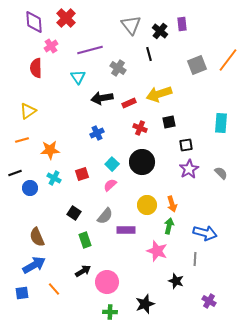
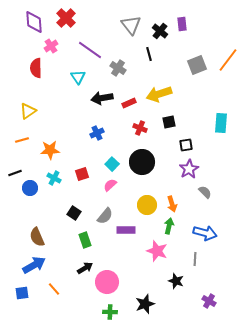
purple line at (90, 50): rotated 50 degrees clockwise
gray semicircle at (221, 173): moved 16 px left, 19 px down
black arrow at (83, 271): moved 2 px right, 3 px up
